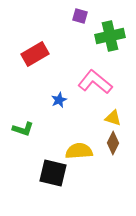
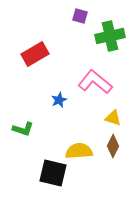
brown diamond: moved 3 px down
